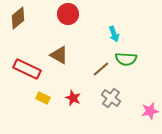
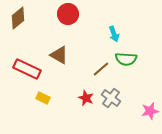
red star: moved 13 px right
